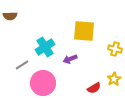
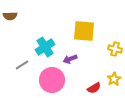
pink circle: moved 9 px right, 3 px up
